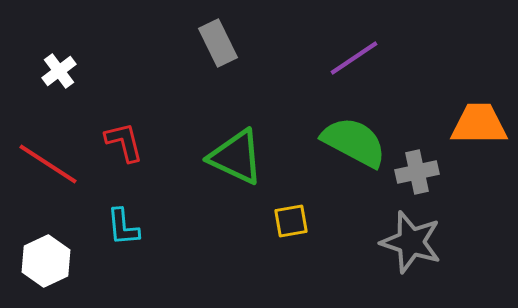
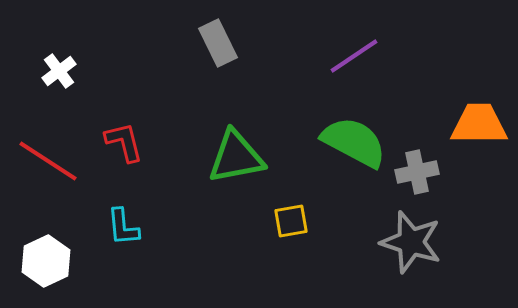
purple line: moved 2 px up
green triangle: rotated 36 degrees counterclockwise
red line: moved 3 px up
